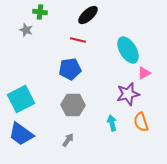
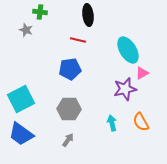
black ellipse: rotated 55 degrees counterclockwise
pink triangle: moved 2 px left
purple star: moved 3 px left, 5 px up
gray hexagon: moved 4 px left, 4 px down
orange semicircle: rotated 12 degrees counterclockwise
